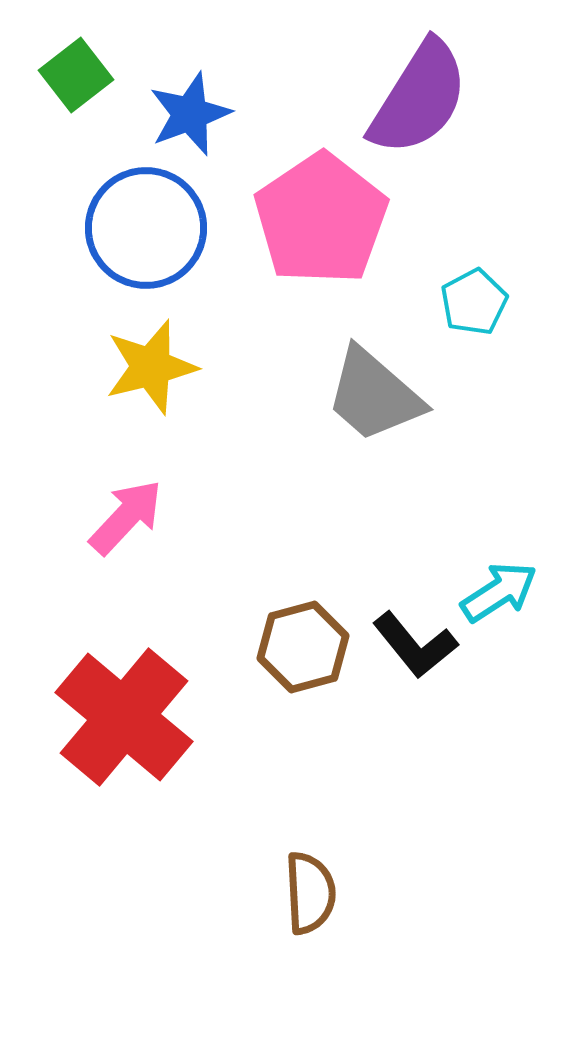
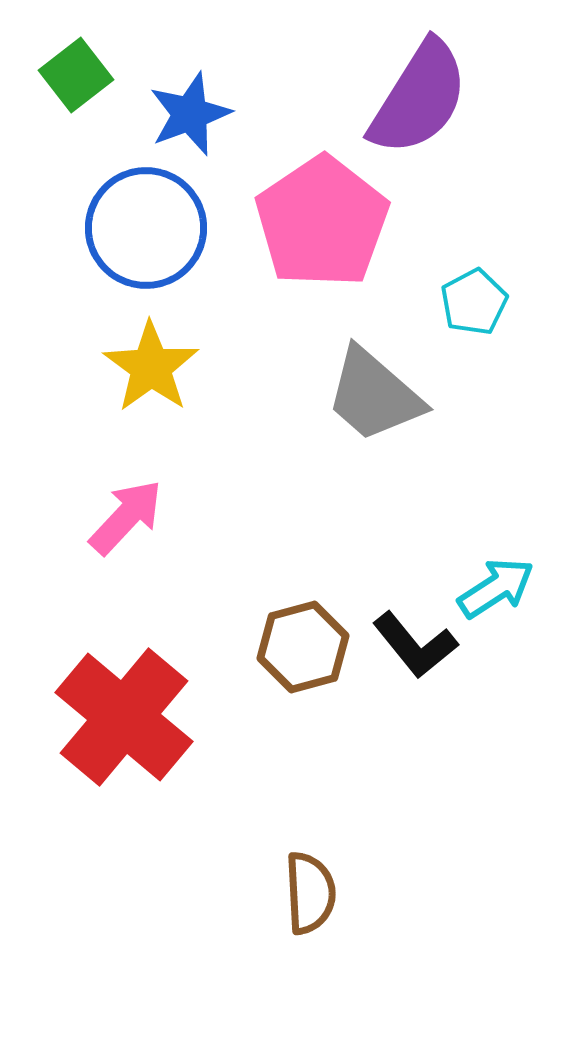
pink pentagon: moved 1 px right, 3 px down
yellow star: rotated 22 degrees counterclockwise
cyan arrow: moved 3 px left, 4 px up
